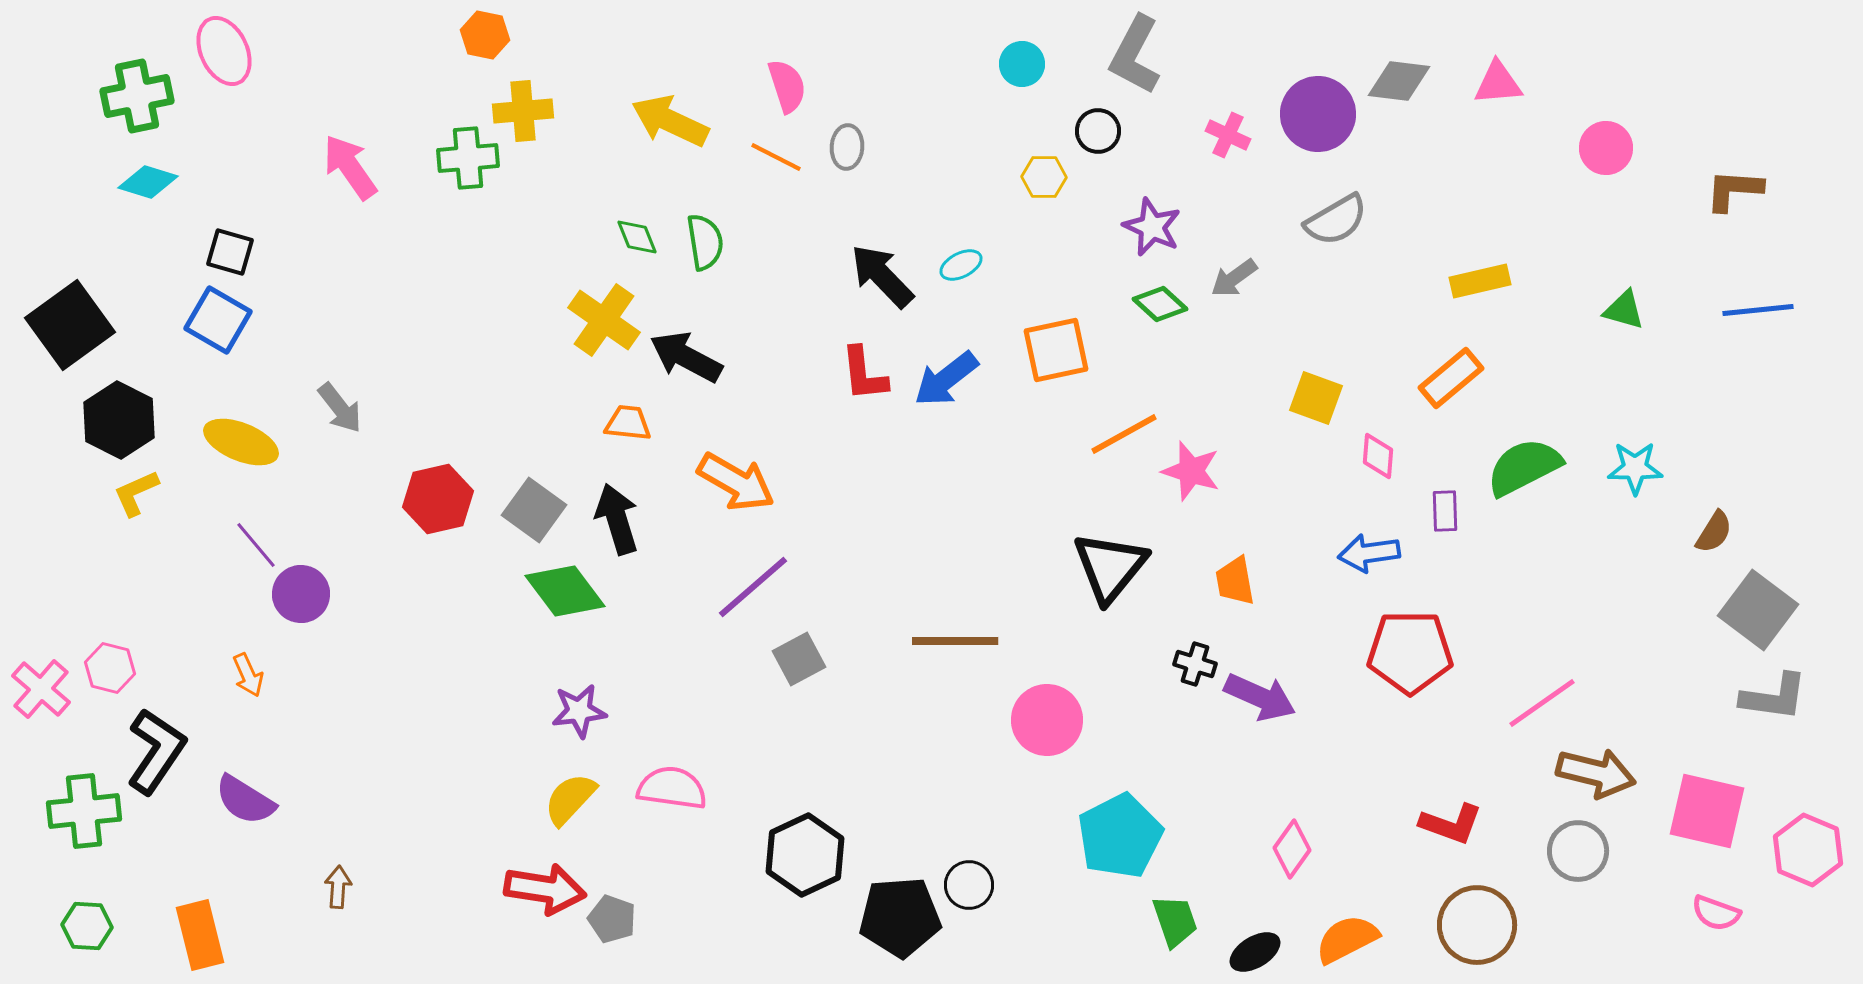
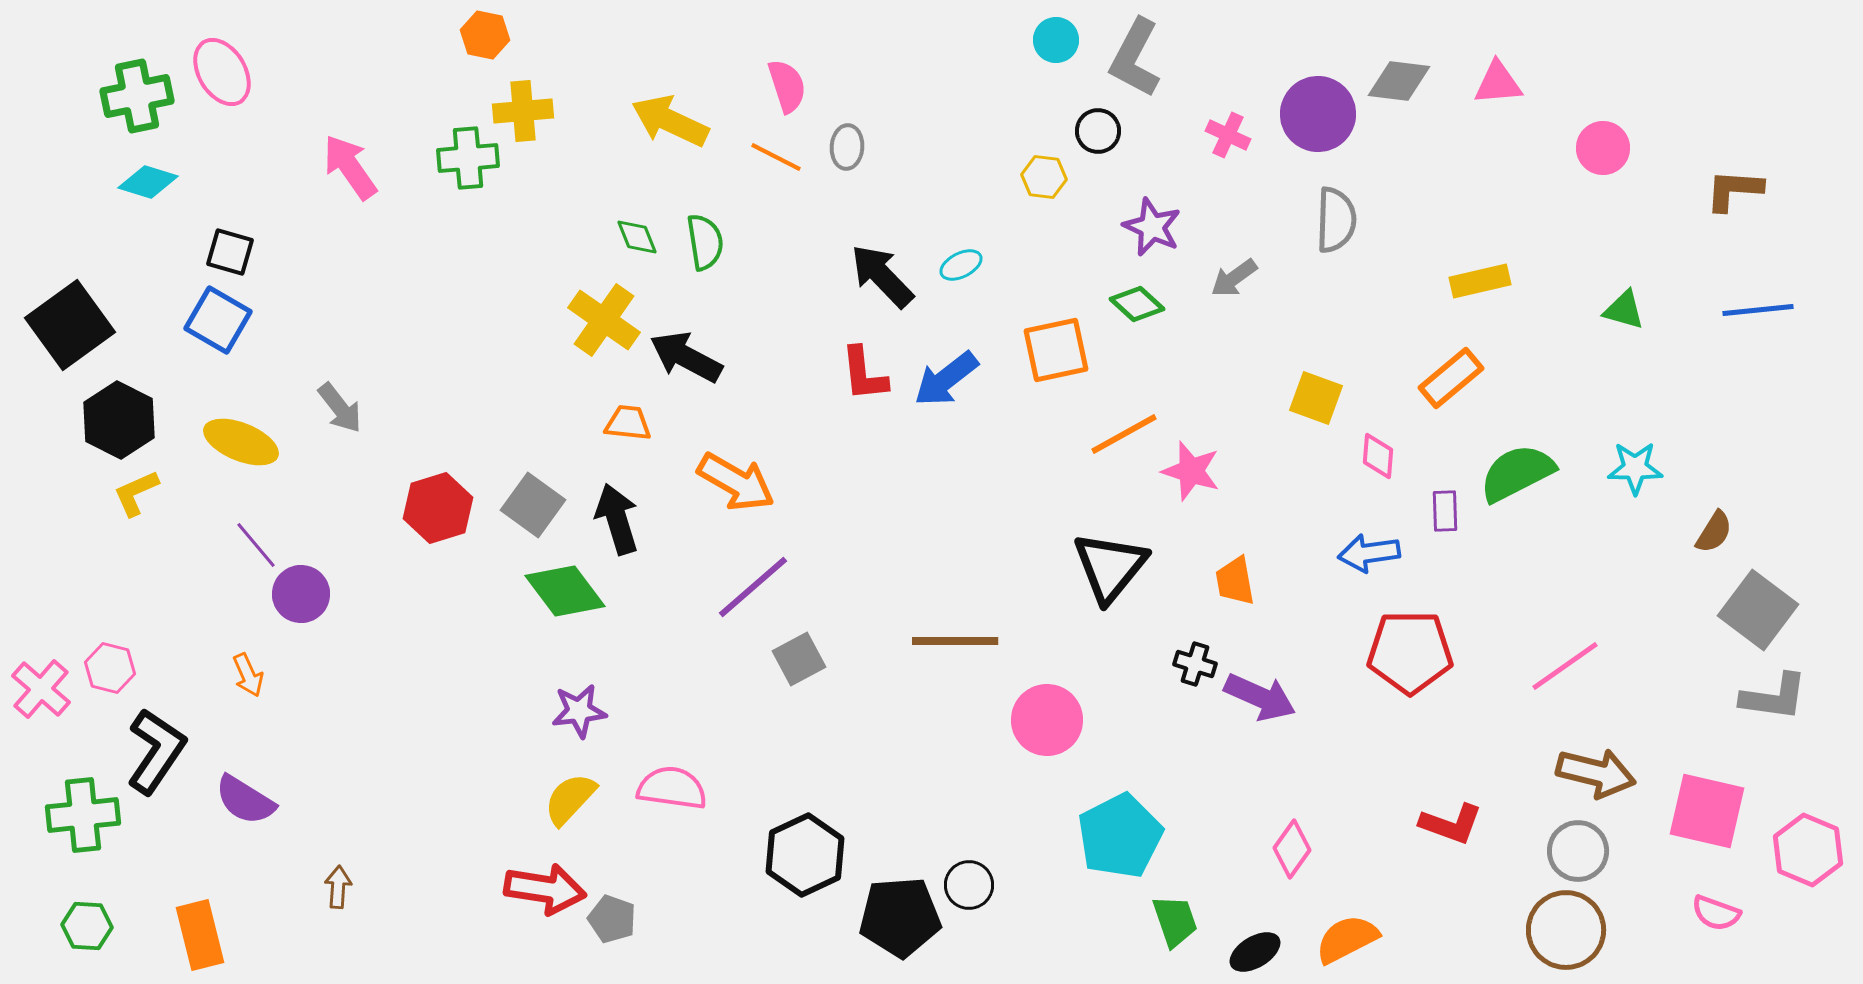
pink ellipse at (224, 51): moved 2 px left, 21 px down; rotated 6 degrees counterclockwise
gray L-shape at (1135, 55): moved 3 px down
cyan circle at (1022, 64): moved 34 px right, 24 px up
pink circle at (1606, 148): moved 3 px left
yellow hexagon at (1044, 177): rotated 6 degrees clockwise
gray semicircle at (1336, 220): rotated 58 degrees counterclockwise
green diamond at (1160, 304): moved 23 px left
green semicircle at (1524, 467): moved 7 px left, 6 px down
red hexagon at (438, 499): moved 9 px down; rotated 4 degrees counterclockwise
gray square at (534, 510): moved 1 px left, 5 px up
pink line at (1542, 703): moved 23 px right, 37 px up
green cross at (84, 811): moved 1 px left, 4 px down
brown circle at (1477, 925): moved 89 px right, 5 px down
